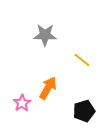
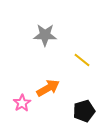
orange arrow: rotated 30 degrees clockwise
